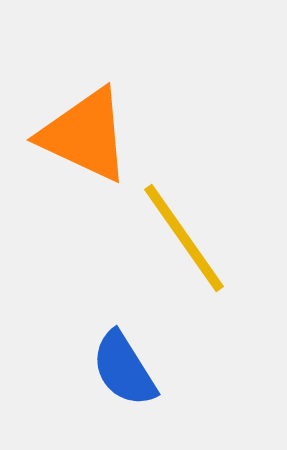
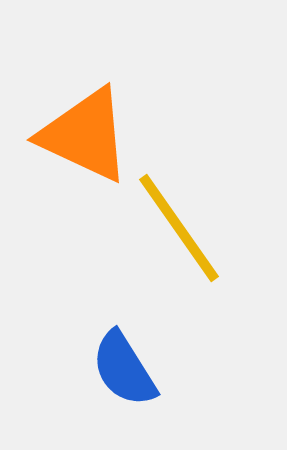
yellow line: moved 5 px left, 10 px up
